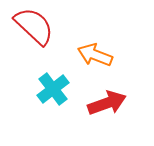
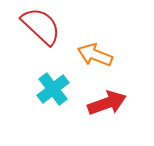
red semicircle: moved 7 px right
